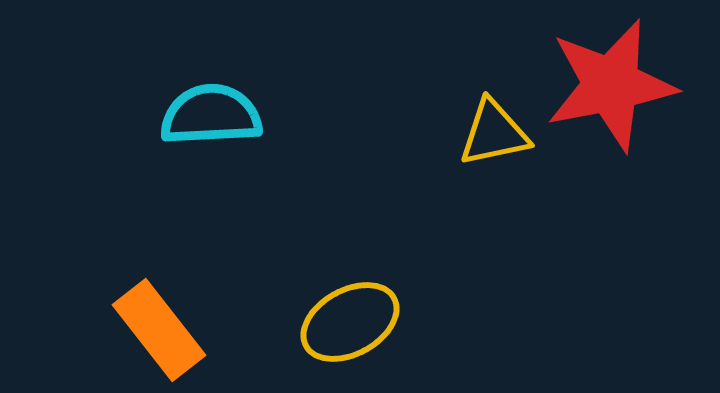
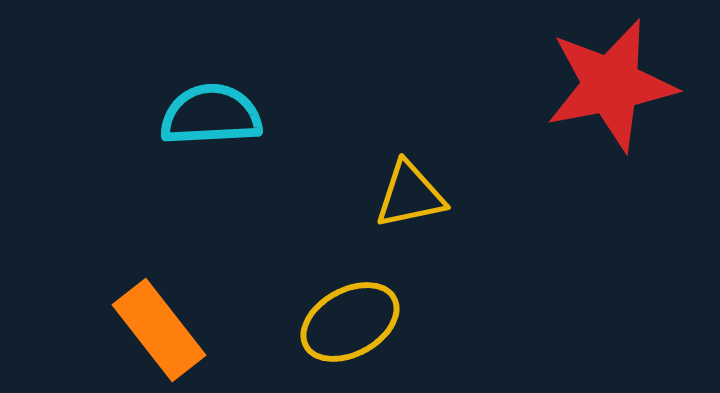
yellow triangle: moved 84 px left, 62 px down
